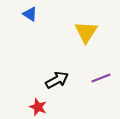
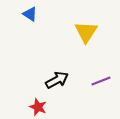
purple line: moved 3 px down
